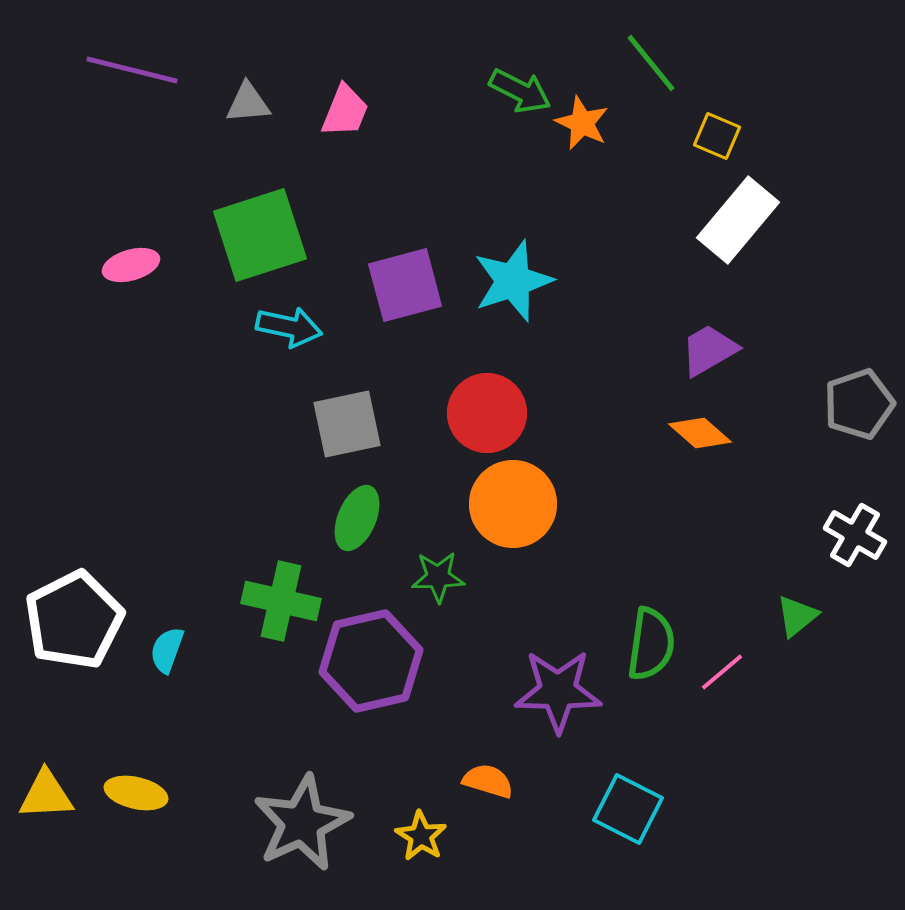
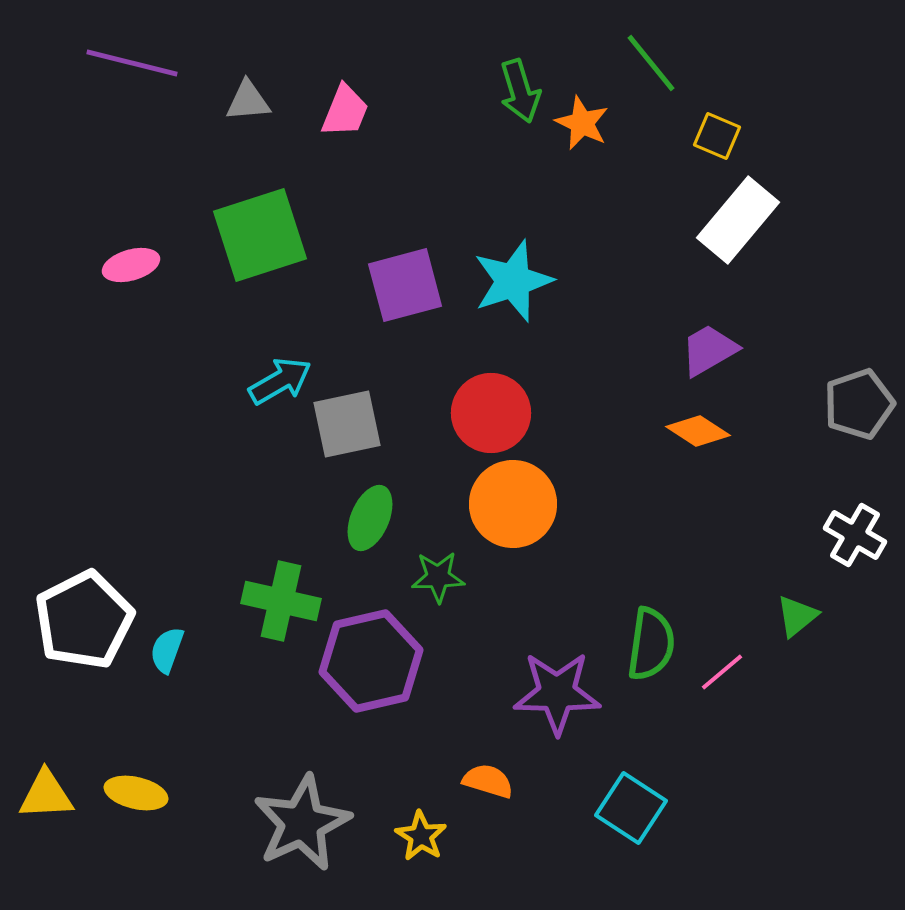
purple line: moved 7 px up
green arrow: rotated 46 degrees clockwise
gray triangle: moved 2 px up
cyan arrow: moved 9 px left, 54 px down; rotated 42 degrees counterclockwise
red circle: moved 4 px right
orange diamond: moved 2 px left, 2 px up; rotated 8 degrees counterclockwise
green ellipse: moved 13 px right
white pentagon: moved 10 px right
purple star: moved 1 px left, 2 px down
cyan square: moved 3 px right, 1 px up; rotated 6 degrees clockwise
